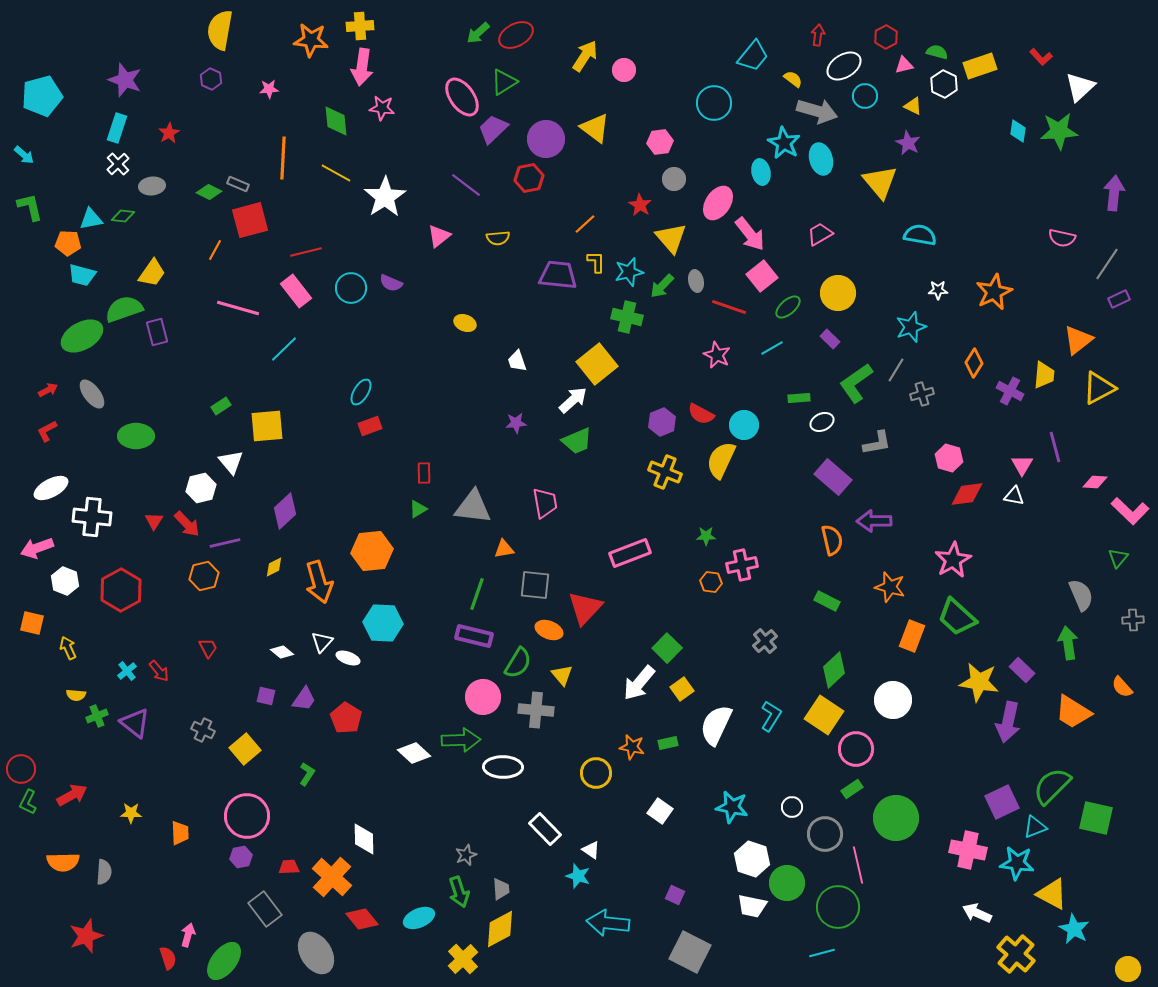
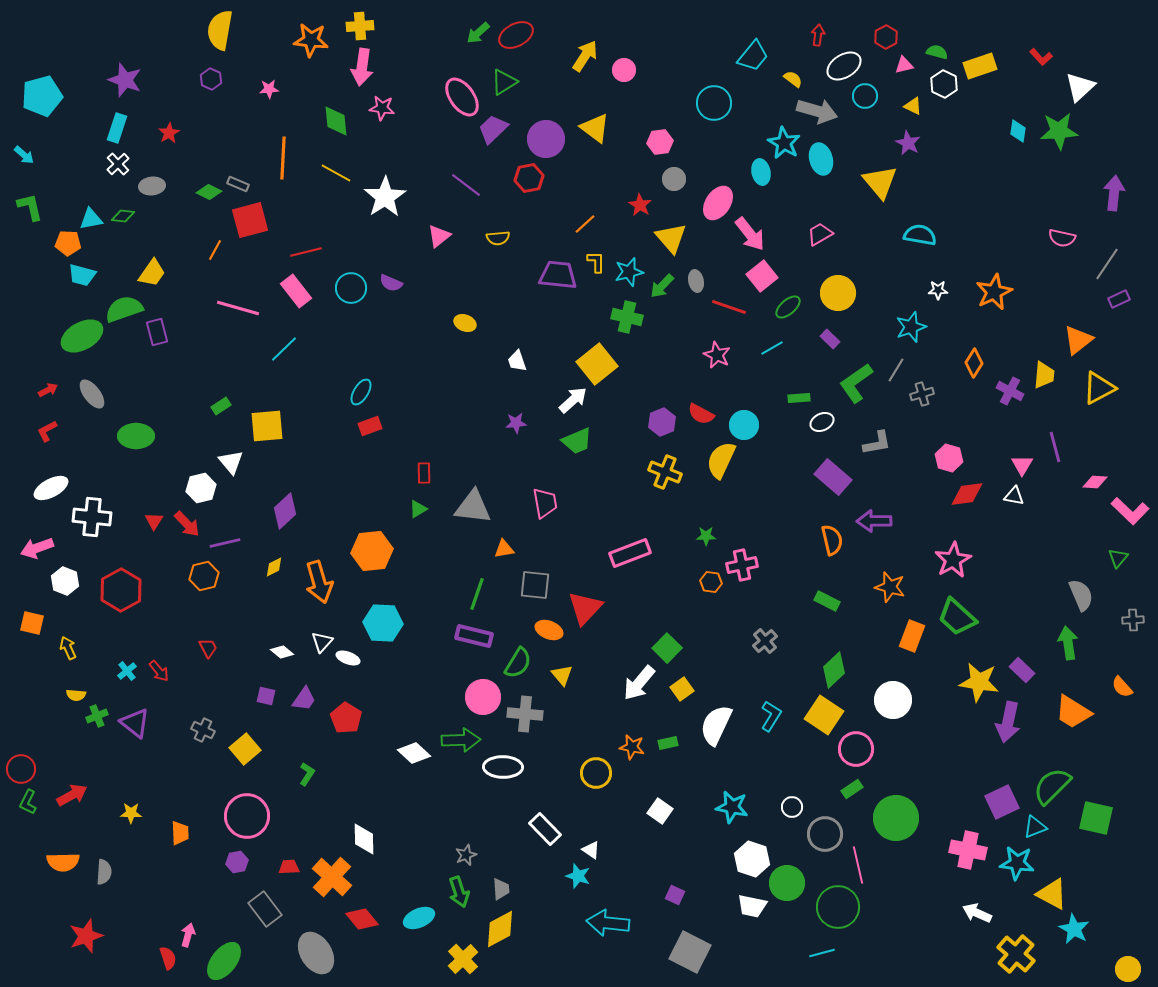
gray cross at (536, 710): moved 11 px left, 4 px down
purple hexagon at (241, 857): moved 4 px left, 5 px down
